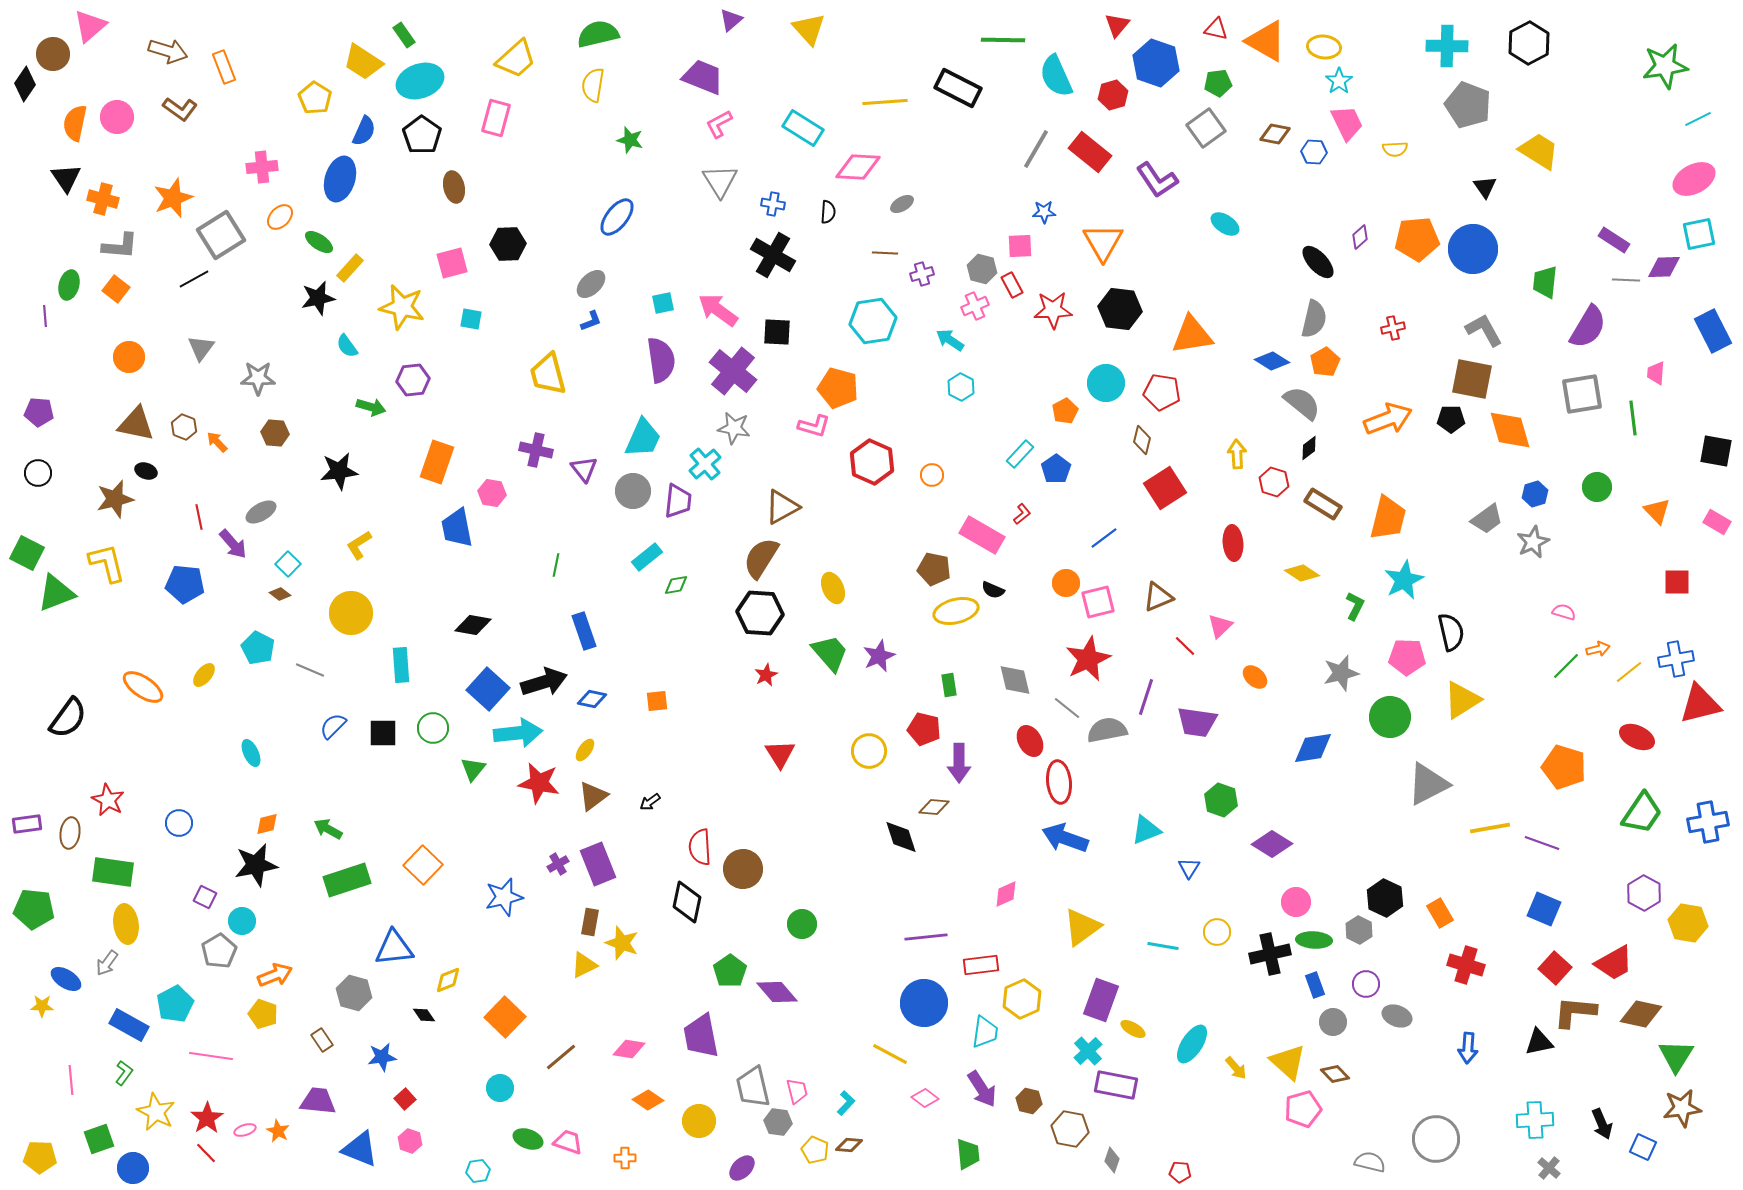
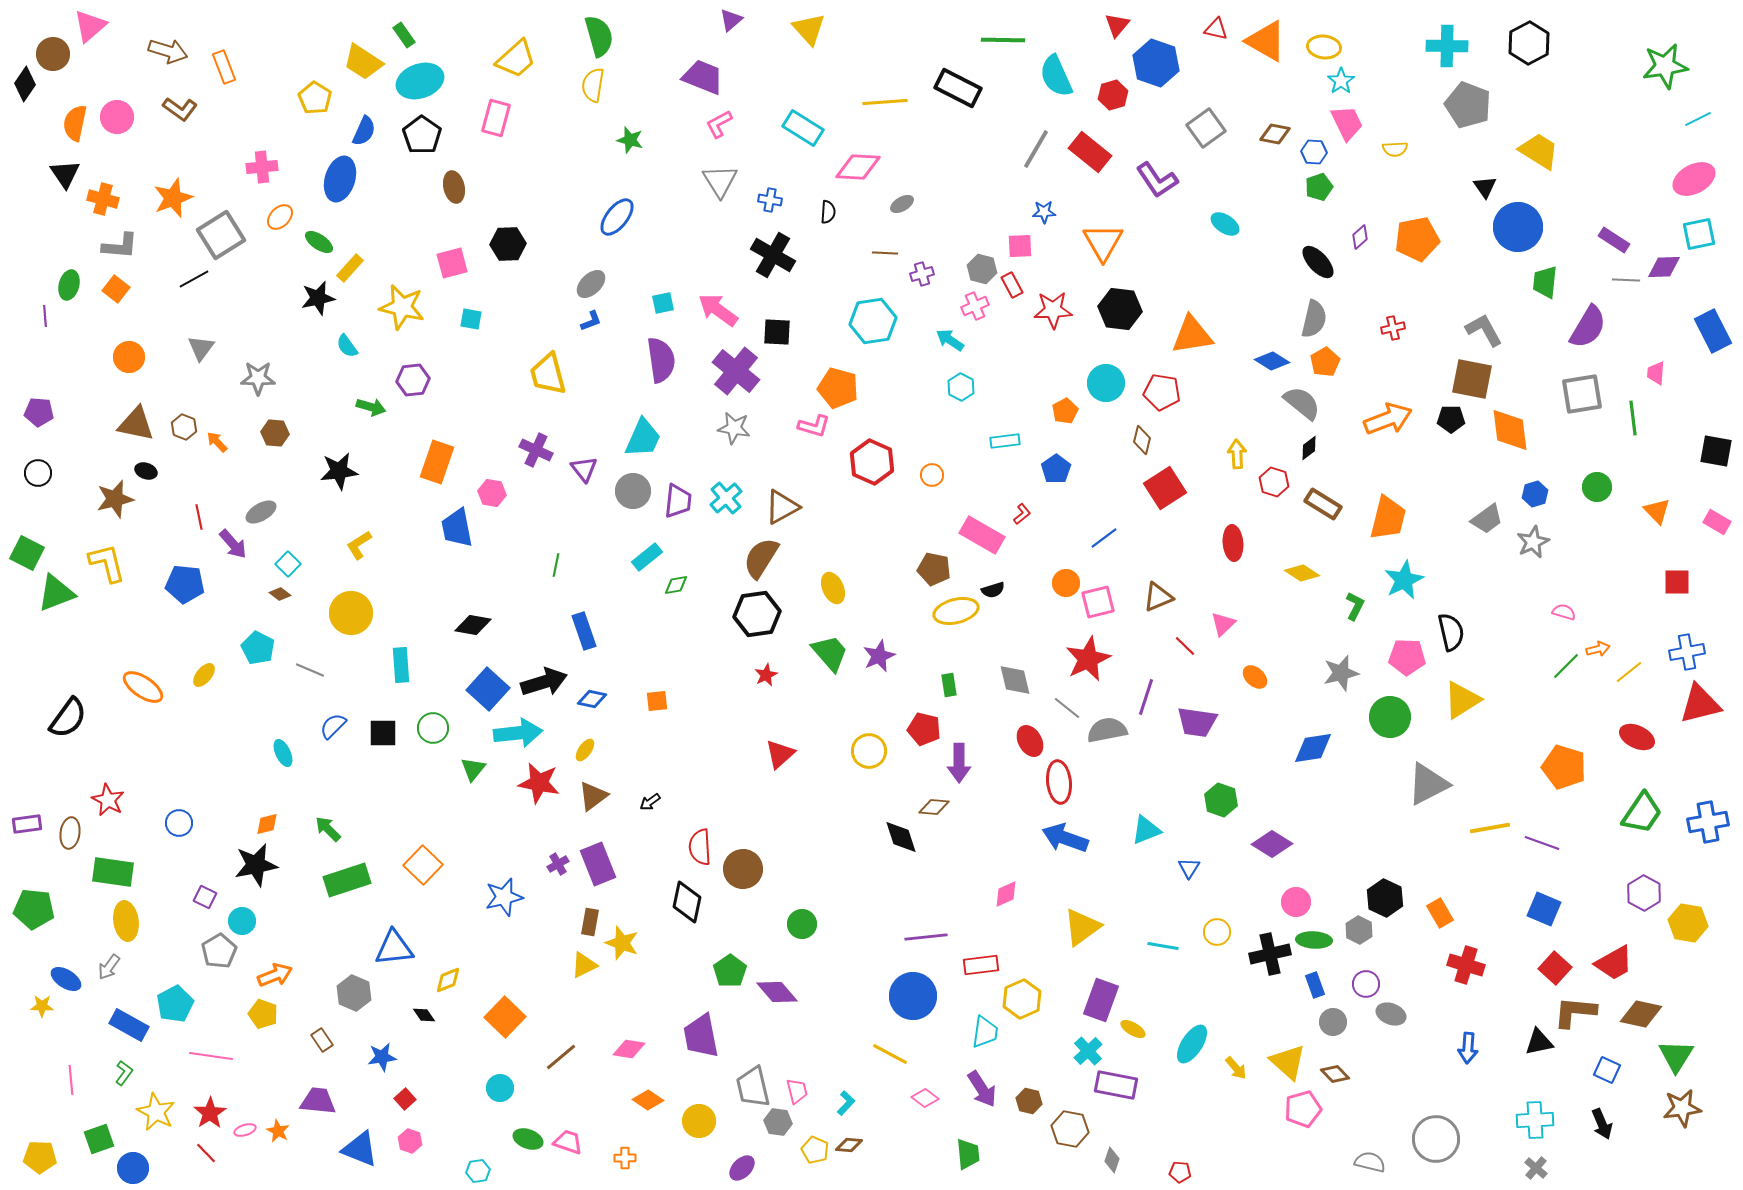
green semicircle at (598, 34): moved 1 px right, 2 px down; rotated 87 degrees clockwise
cyan star at (1339, 81): moved 2 px right
green pentagon at (1218, 83): moved 101 px right, 104 px down; rotated 12 degrees counterclockwise
black triangle at (66, 178): moved 1 px left, 4 px up
blue cross at (773, 204): moved 3 px left, 4 px up
orange pentagon at (1417, 239): rotated 6 degrees counterclockwise
blue circle at (1473, 249): moved 45 px right, 22 px up
purple cross at (733, 371): moved 3 px right
orange diamond at (1510, 430): rotated 9 degrees clockwise
purple cross at (536, 450): rotated 12 degrees clockwise
cyan rectangle at (1020, 454): moved 15 px left, 13 px up; rotated 40 degrees clockwise
cyan cross at (705, 464): moved 21 px right, 34 px down
black semicircle at (993, 590): rotated 40 degrees counterclockwise
black hexagon at (760, 613): moved 3 px left, 1 px down; rotated 12 degrees counterclockwise
pink triangle at (1220, 626): moved 3 px right, 2 px up
blue cross at (1676, 659): moved 11 px right, 7 px up
cyan ellipse at (251, 753): moved 32 px right
red triangle at (780, 754): rotated 20 degrees clockwise
green arrow at (328, 829): rotated 16 degrees clockwise
yellow ellipse at (126, 924): moved 3 px up
gray arrow at (107, 963): moved 2 px right, 4 px down
gray hexagon at (354, 993): rotated 8 degrees clockwise
blue circle at (924, 1003): moved 11 px left, 7 px up
gray ellipse at (1397, 1016): moved 6 px left, 2 px up
red star at (207, 1118): moved 3 px right, 5 px up
blue square at (1643, 1147): moved 36 px left, 77 px up
gray cross at (1549, 1168): moved 13 px left
